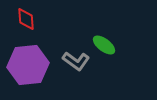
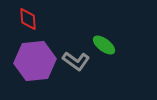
red diamond: moved 2 px right
purple hexagon: moved 7 px right, 4 px up
